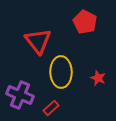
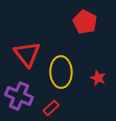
red triangle: moved 11 px left, 13 px down
purple cross: moved 1 px left, 1 px down
